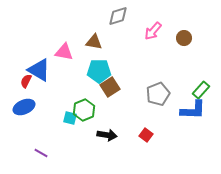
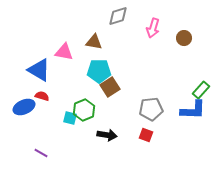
pink arrow: moved 3 px up; rotated 24 degrees counterclockwise
red semicircle: moved 16 px right, 15 px down; rotated 80 degrees clockwise
gray pentagon: moved 7 px left, 15 px down; rotated 15 degrees clockwise
red square: rotated 16 degrees counterclockwise
